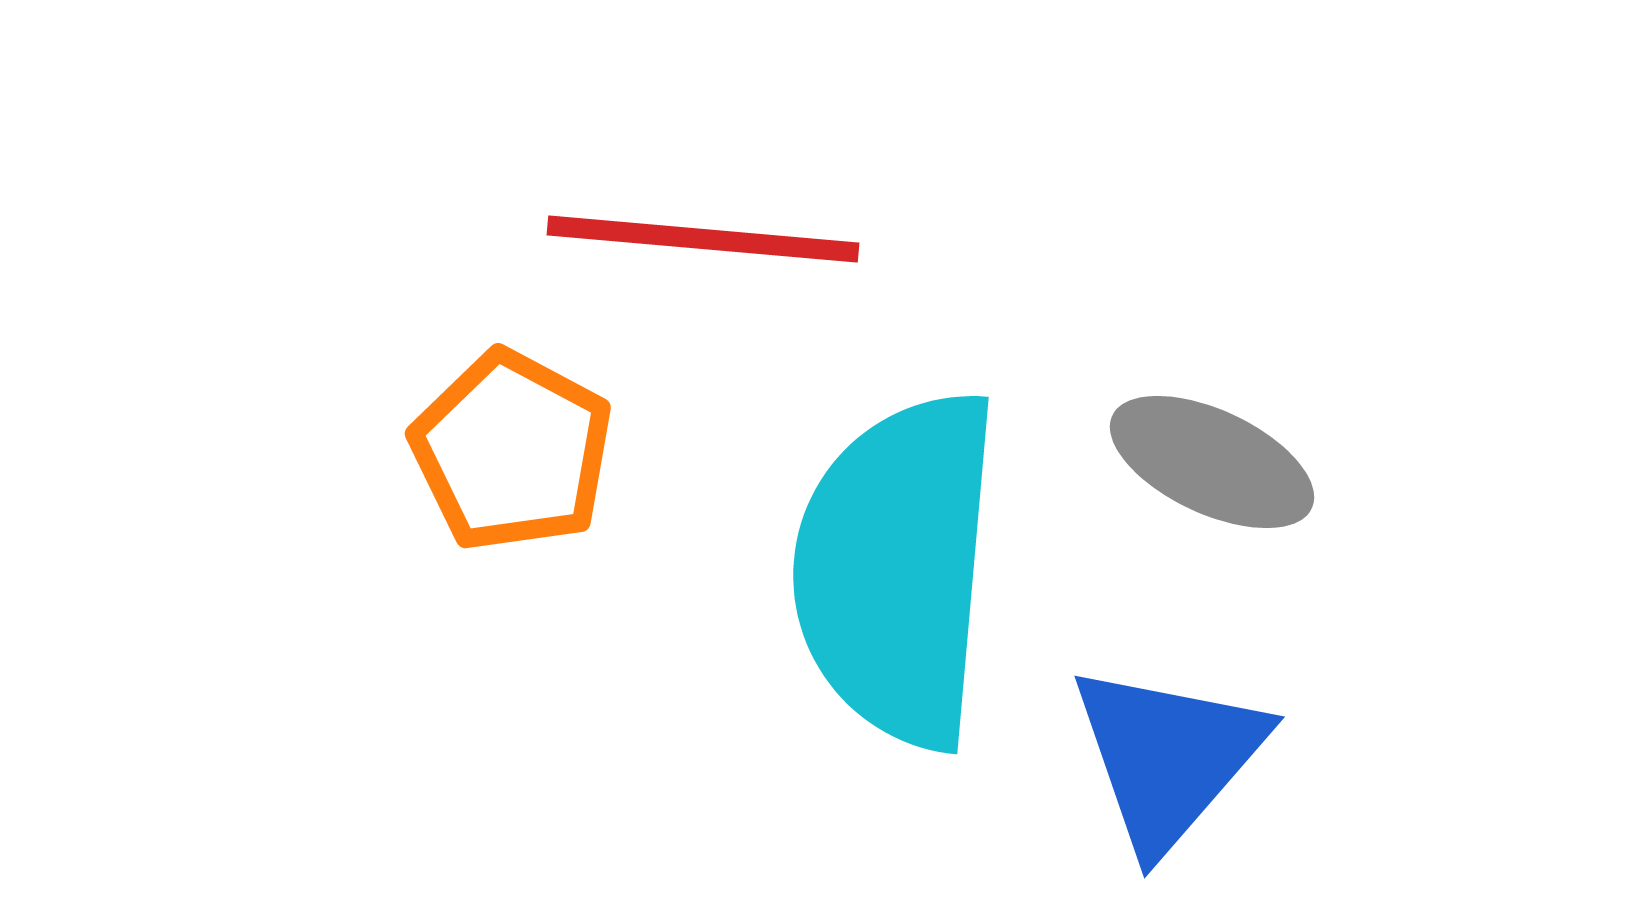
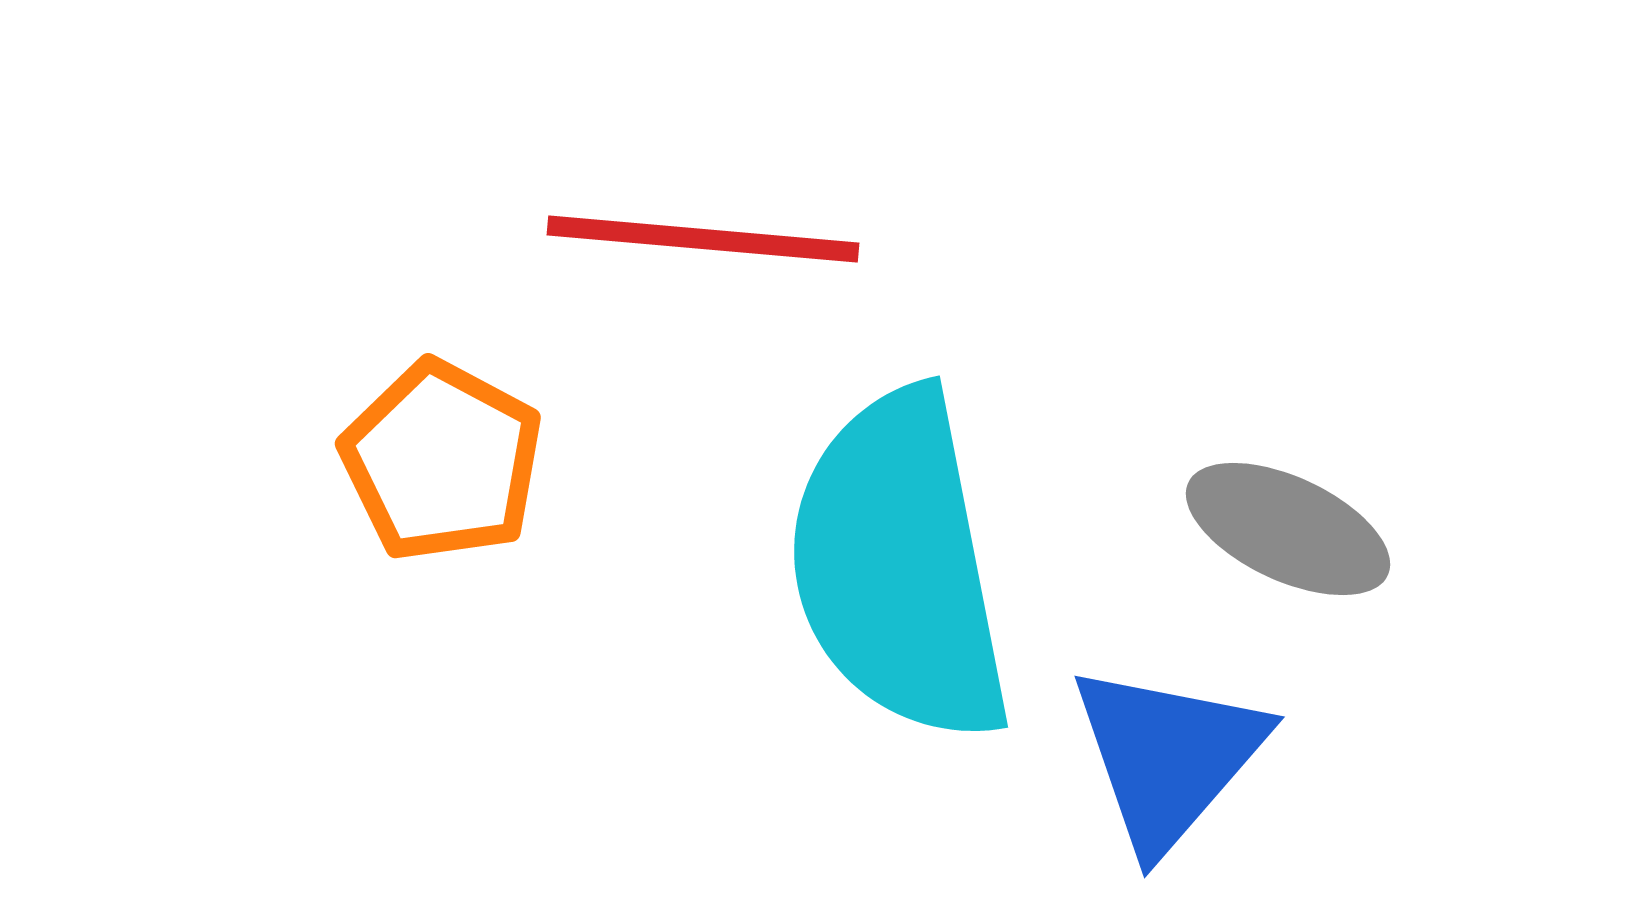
orange pentagon: moved 70 px left, 10 px down
gray ellipse: moved 76 px right, 67 px down
cyan semicircle: moved 2 px right, 3 px up; rotated 16 degrees counterclockwise
